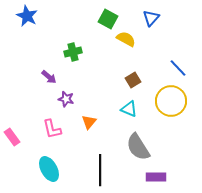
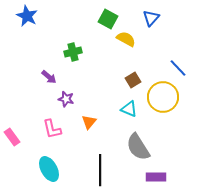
yellow circle: moved 8 px left, 4 px up
